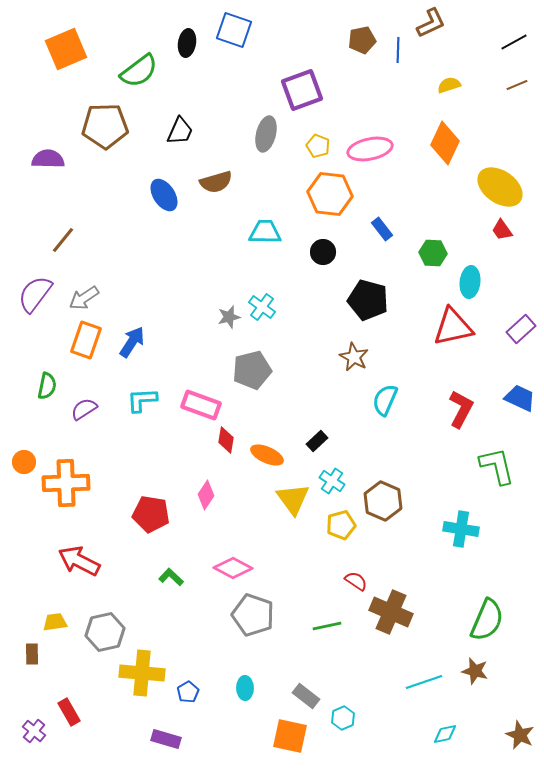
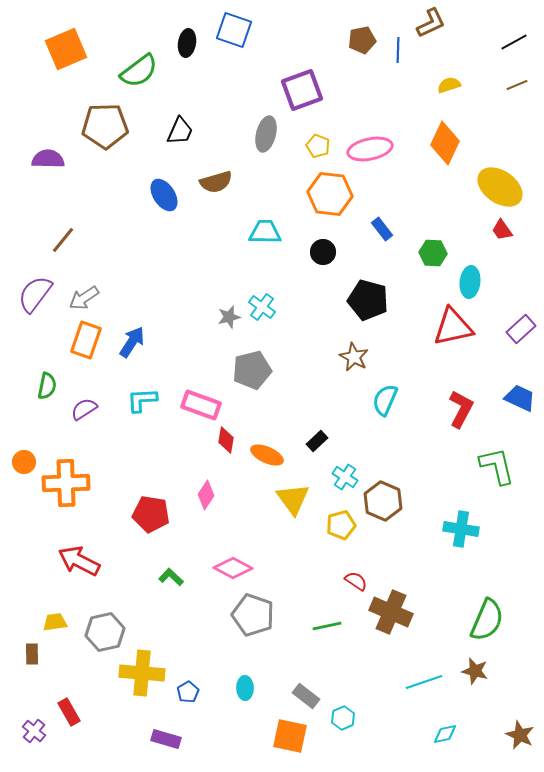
cyan cross at (332, 481): moved 13 px right, 4 px up
